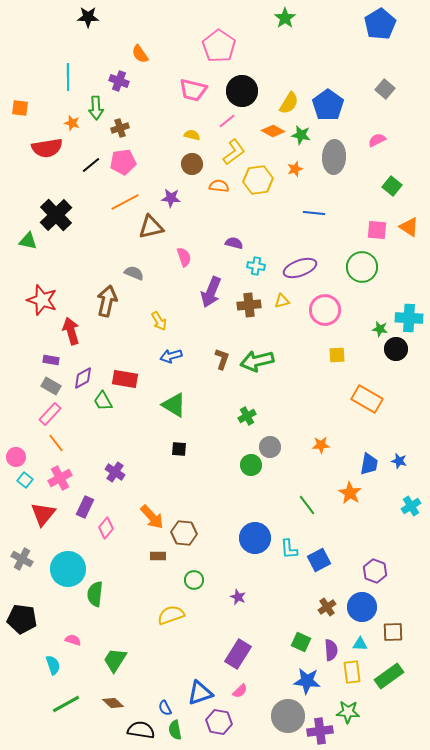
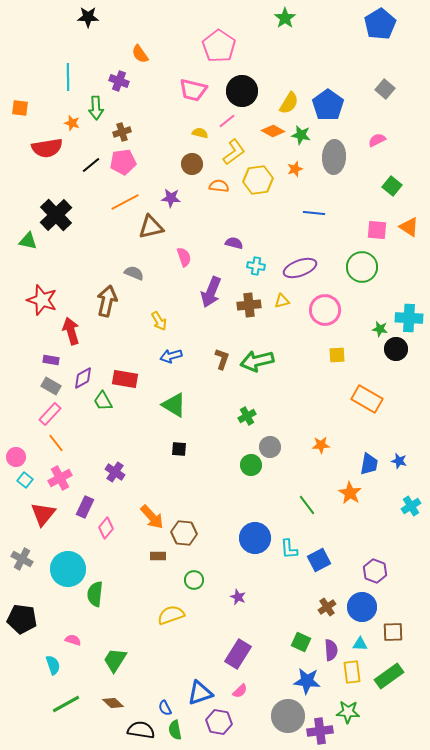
brown cross at (120, 128): moved 2 px right, 4 px down
yellow semicircle at (192, 135): moved 8 px right, 2 px up
